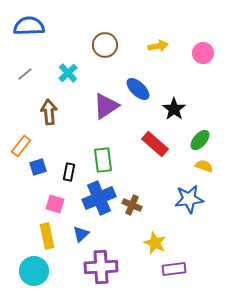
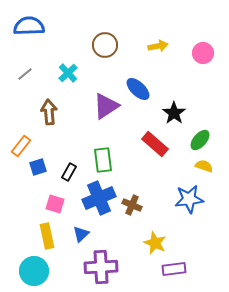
black star: moved 4 px down
black rectangle: rotated 18 degrees clockwise
